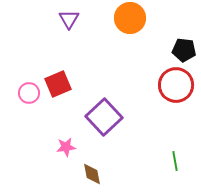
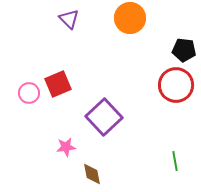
purple triangle: rotated 15 degrees counterclockwise
